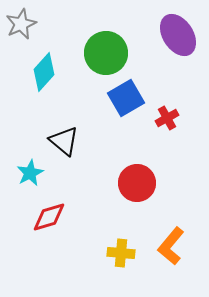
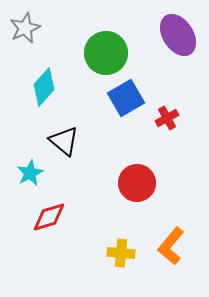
gray star: moved 4 px right, 4 px down
cyan diamond: moved 15 px down
